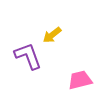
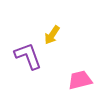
yellow arrow: rotated 18 degrees counterclockwise
